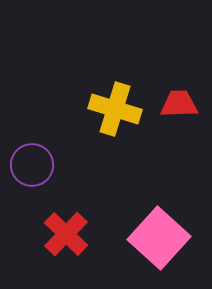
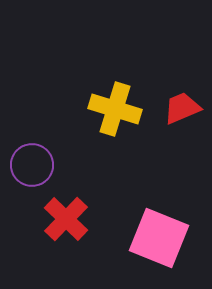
red trapezoid: moved 3 px right, 4 px down; rotated 21 degrees counterclockwise
red cross: moved 15 px up
pink square: rotated 20 degrees counterclockwise
